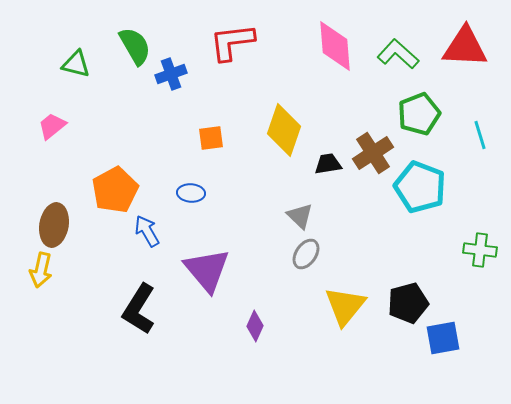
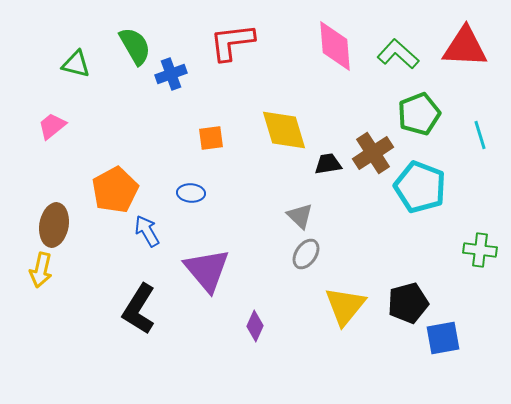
yellow diamond: rotated 36 degrees counterclockwise
